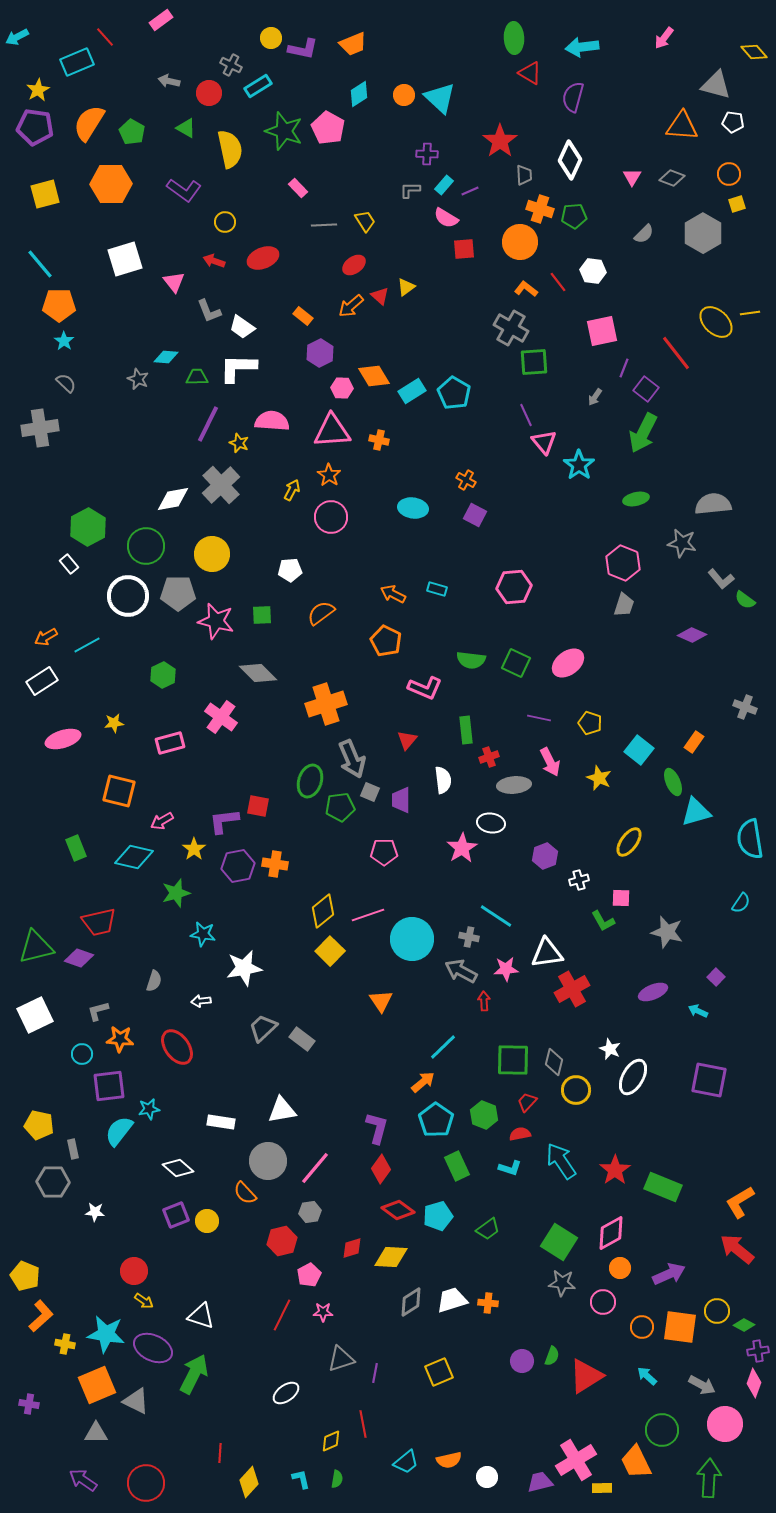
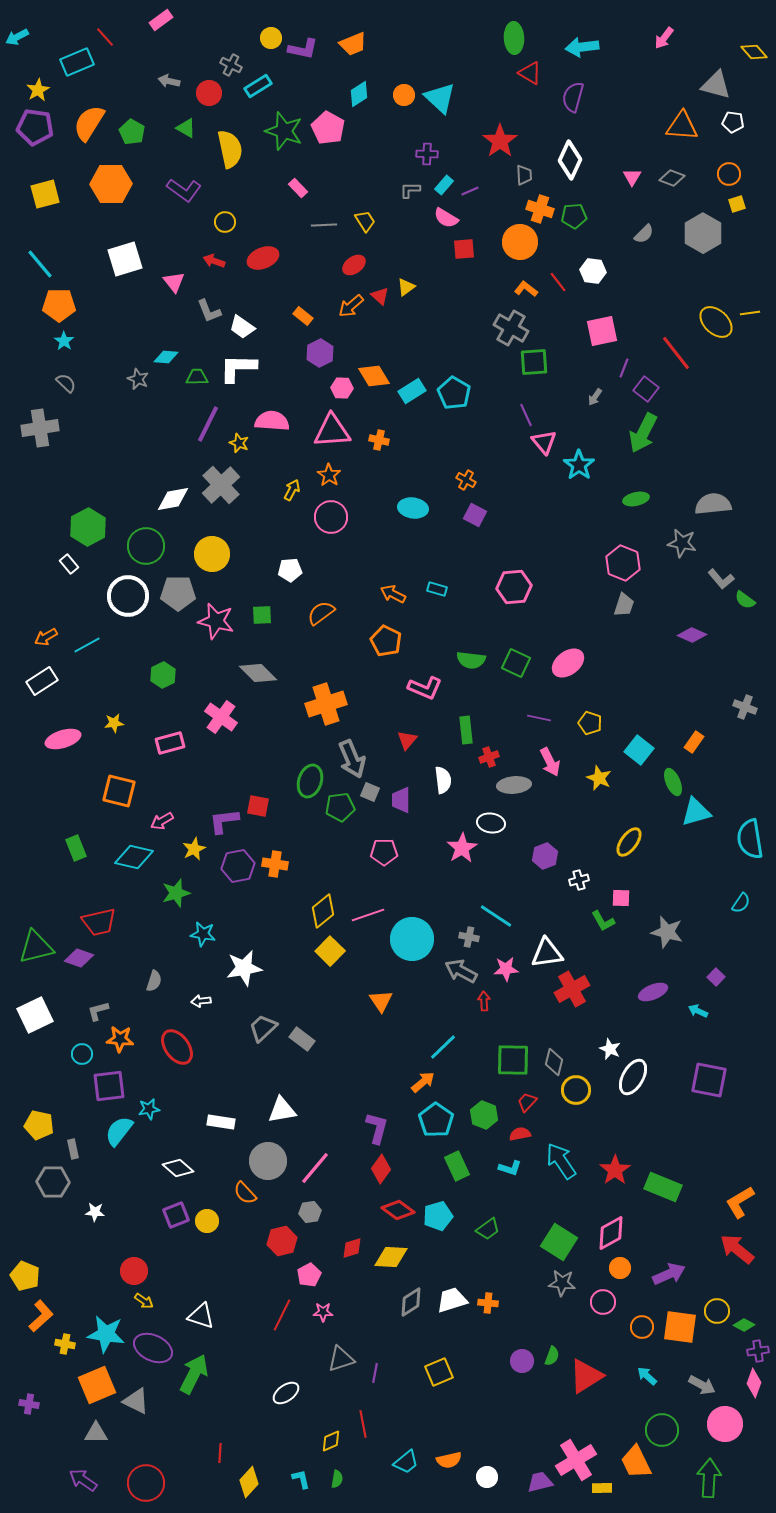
yellow star at (194, 849): rotated 10 degrees clockwise
